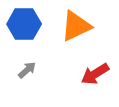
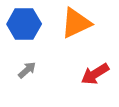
orange triangle: moved 3 px up
